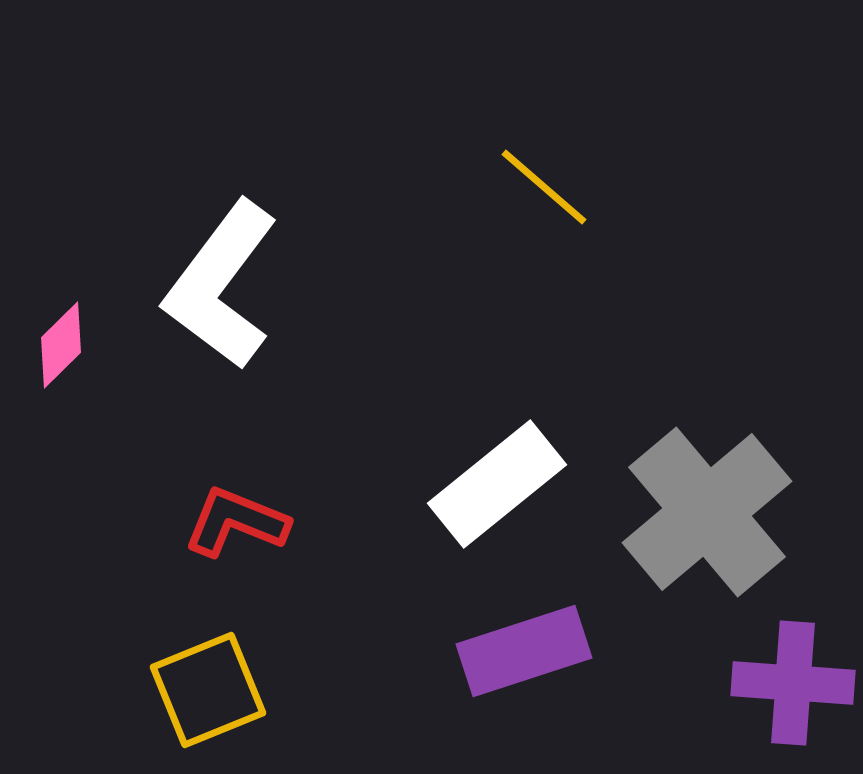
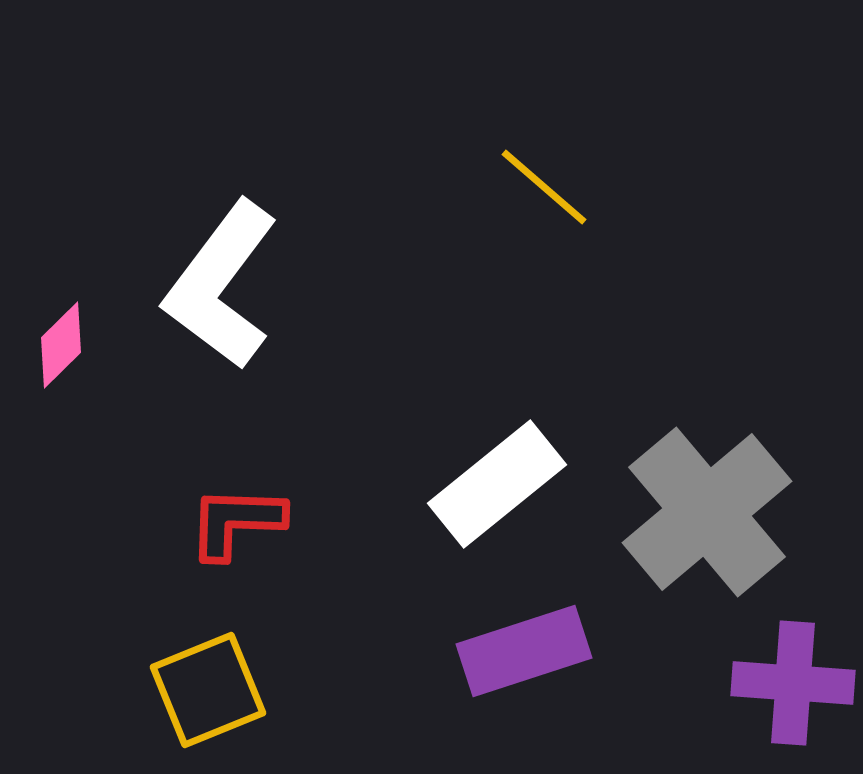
red L-shape: rotated 20 degrees counterclockwise
